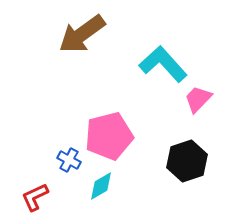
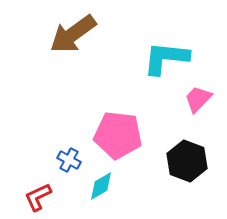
brown arrow: moved 9 px left
cyan L-shape: moved 3 px right, 6 px up; rotated 42 degrees counterclockwise
pink pentagon: moved 9 px right, 1 px up; rotated 21 degrees clockwise
black hexagon: rotated 21 degrees counterclockwise
red L-shape: moved 3 px right
